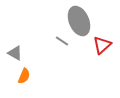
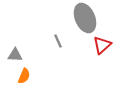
gray ellipse: moved 6 px right, 3 px up
gray line: moved 4 px left; rotated 32 degrees clockwise
gray triangle: moved 2 px down; rotated 28 degrees counterclockwise
